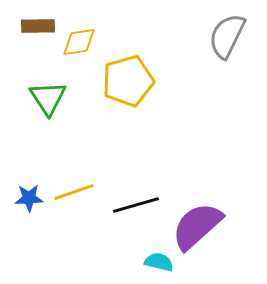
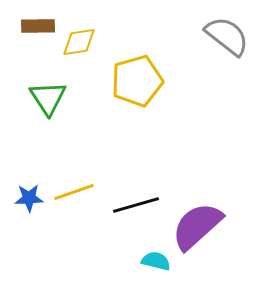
gray semicircle: rotated 102 degrees clockwise
yellow pentagon: moved 9 px right
cyan semicircle: moved 3 px left, 1 px up
